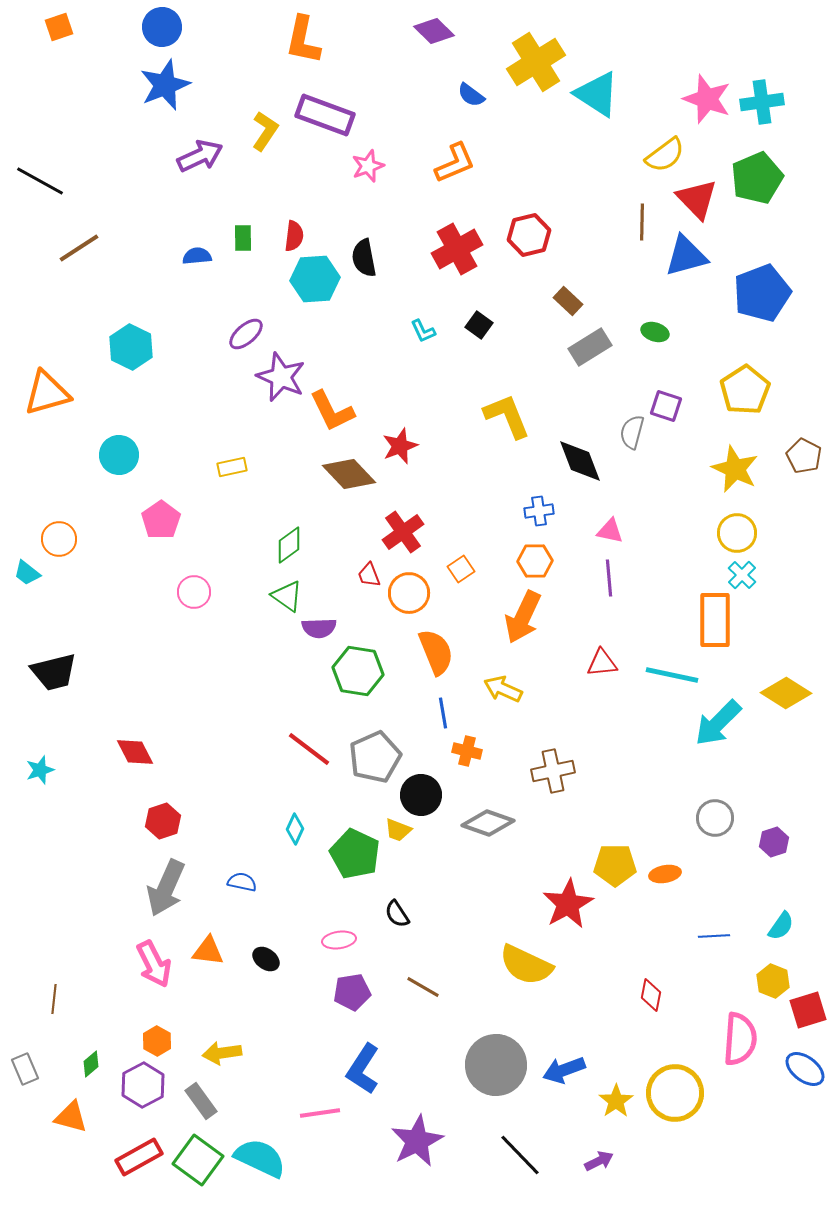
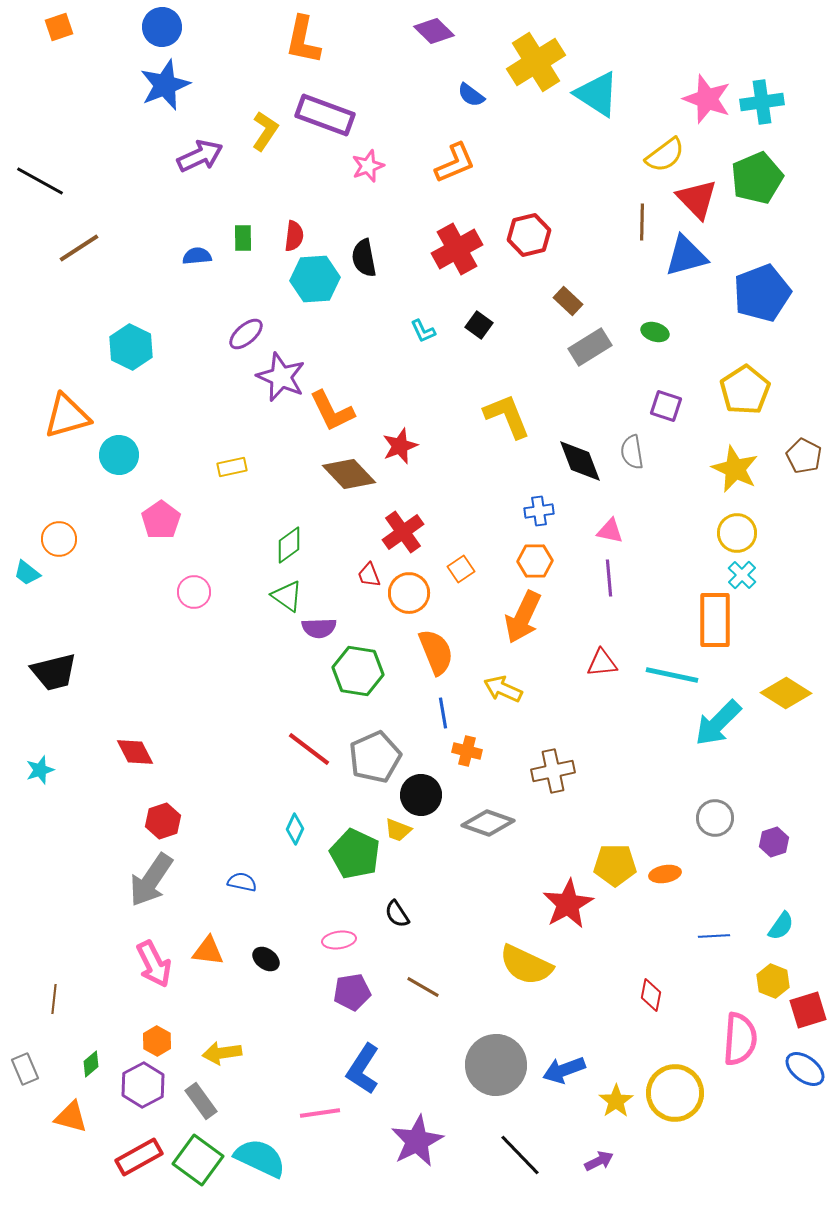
orange triangle at (47, 393): moved 20 px right, 23 px down
gray semicircle at (632, 432): moved 20 px down; rotated 24 degrees counterclockwise
gray arrow at (166, 888): moved 15 px left, 8 px up; rotated 10 degrees clockwise
